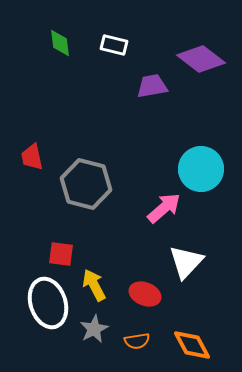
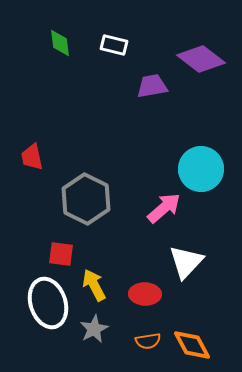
gray hexagon: moved 15 px down; rotated 12 degrees clockwise
red ellipse: rotated 20 degrees counterclockwise
orange semicircle: moved 11 px right
